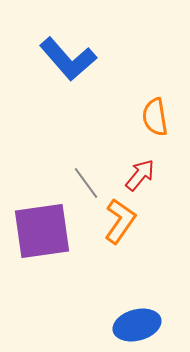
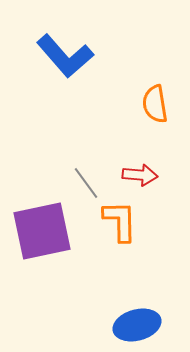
blue L-shape: moved 3 px left, 3 px up
orange semicircle: moved 13 px up
red arrow: rotated 56 degrees clockwise
orange L-shape: rotated 36 degrees counterclockwise
purple square: rotated 4 degrees counterclockwise
